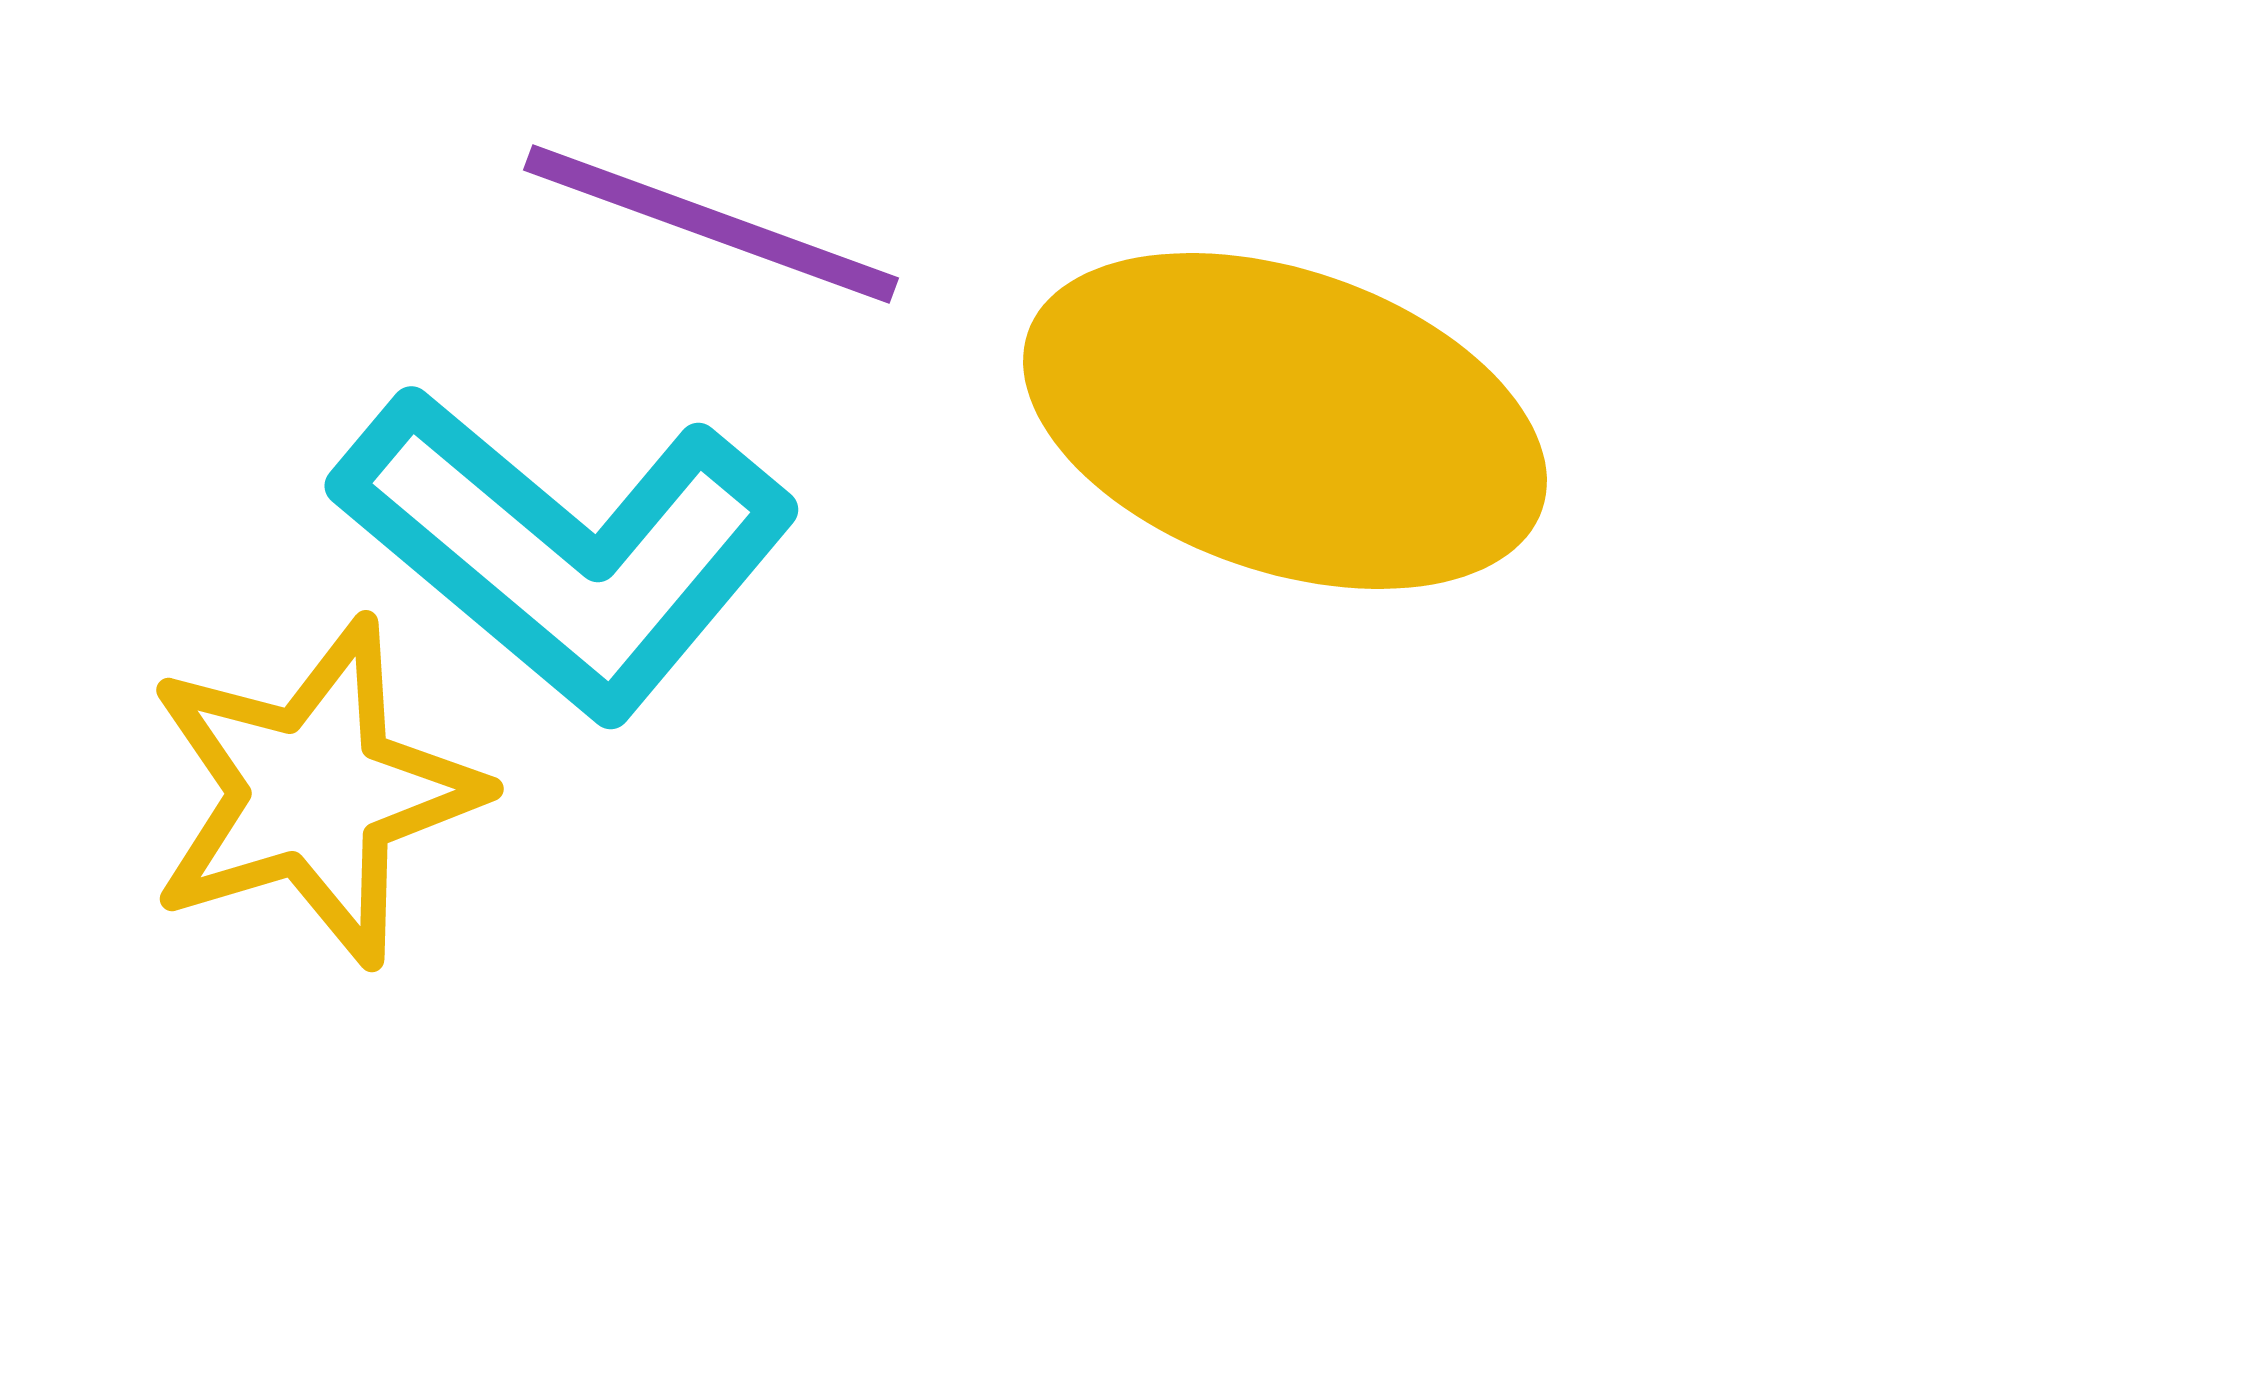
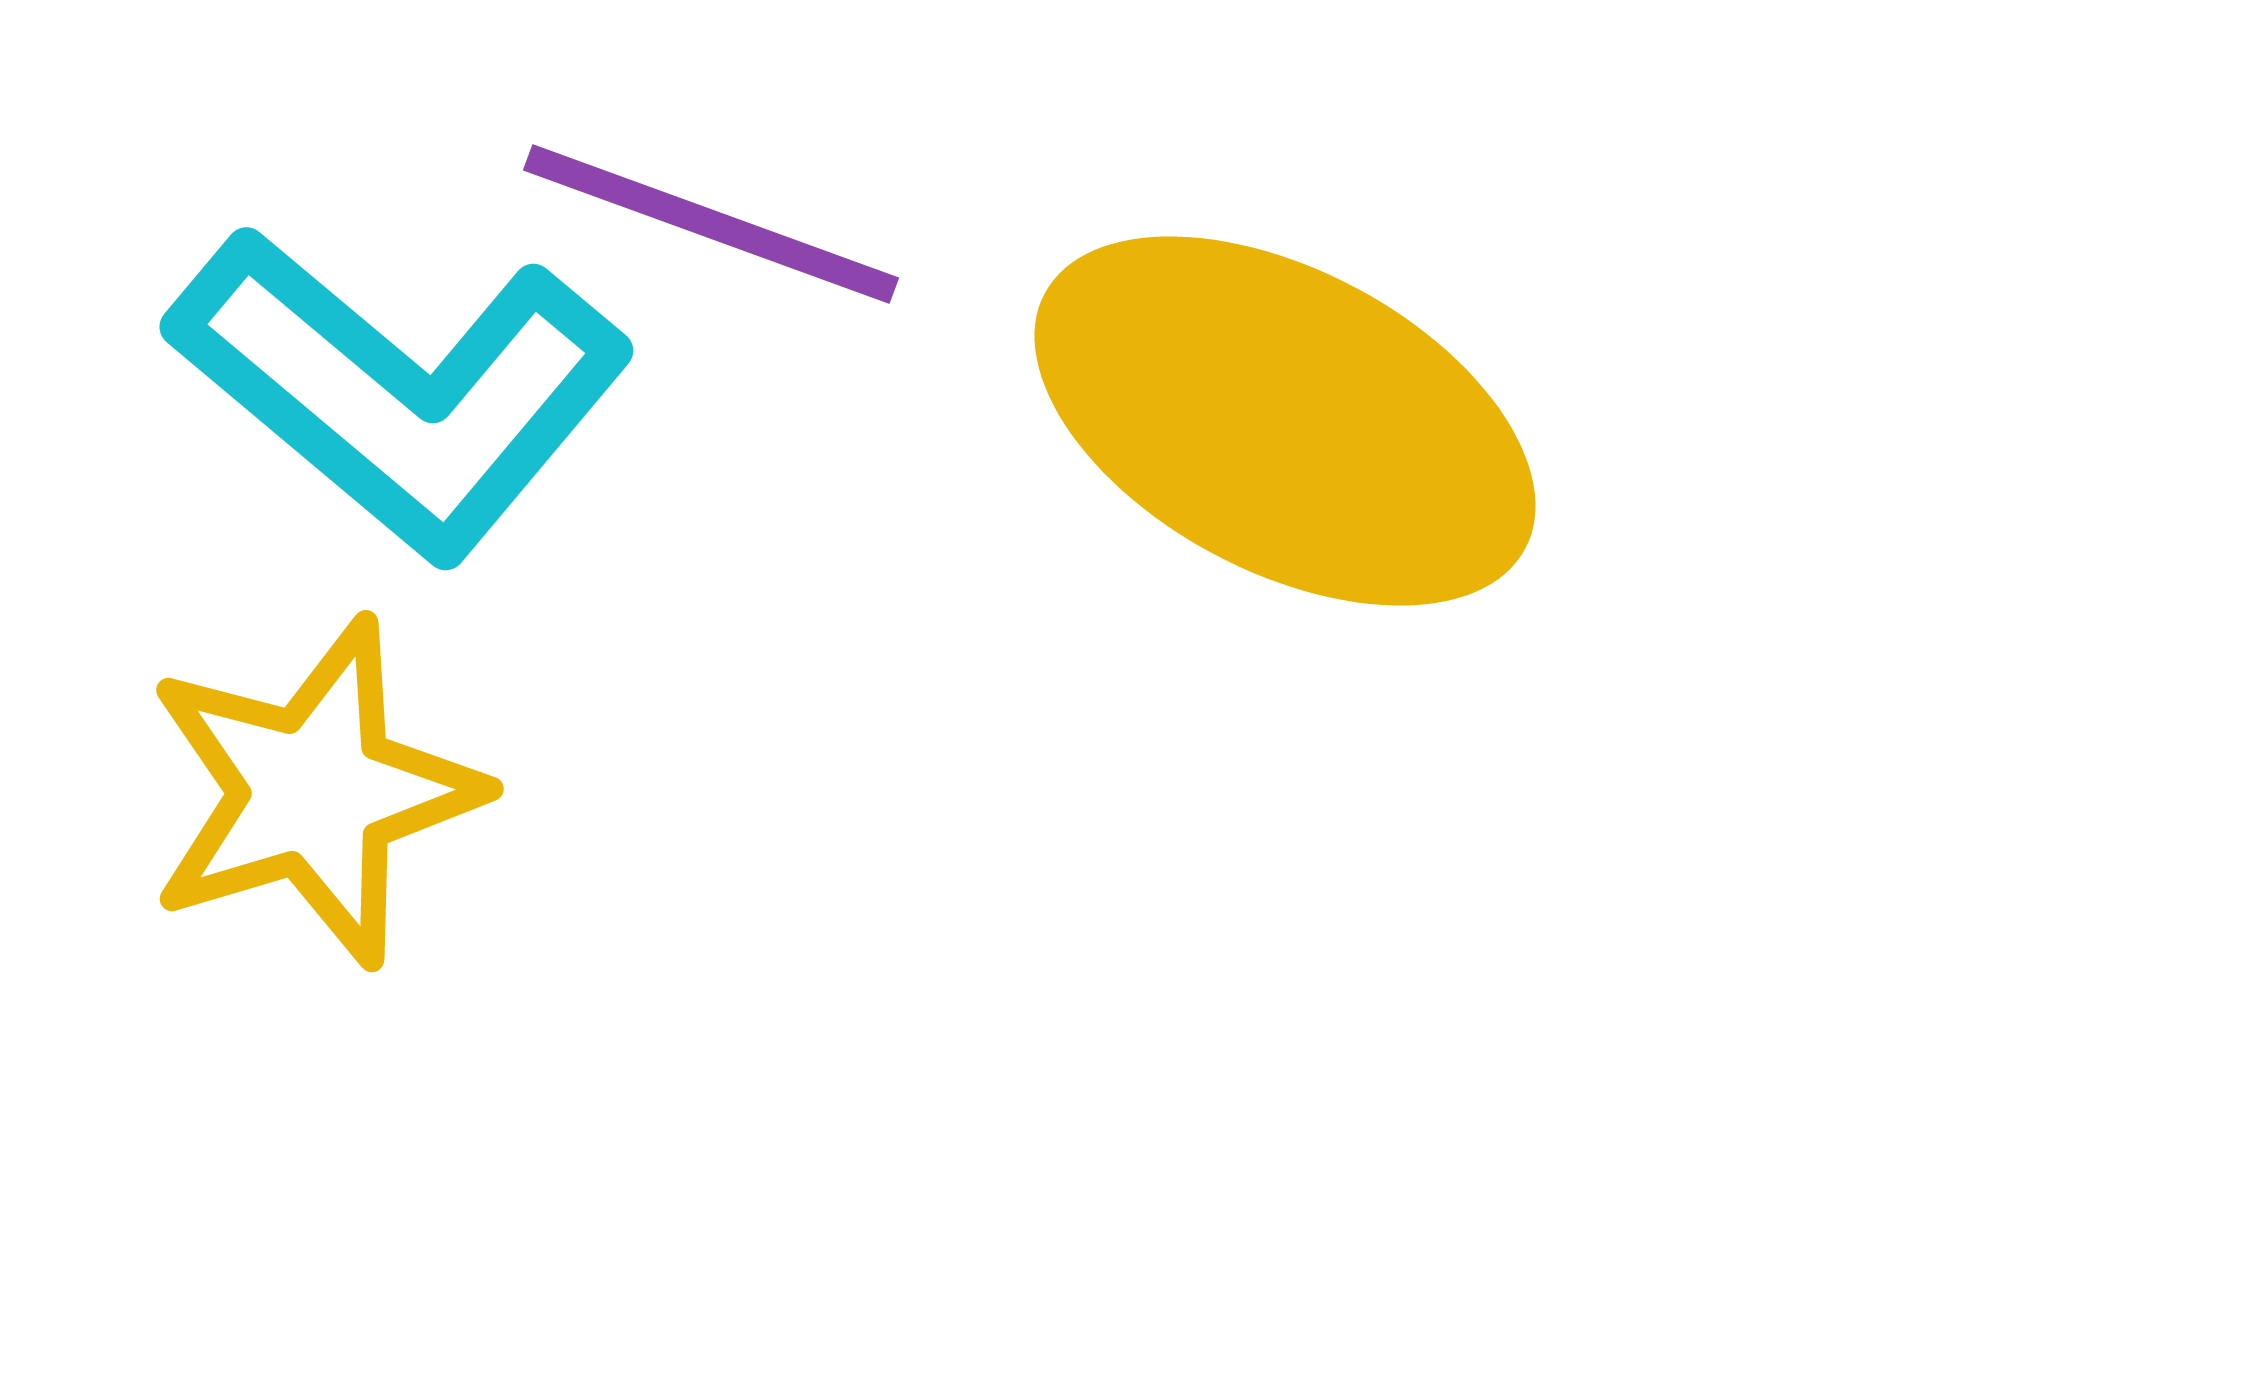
yellow ellipse: rotated 9 degrees clockwise
cyan L-shape: moved 165 px left, 159 px up
